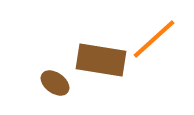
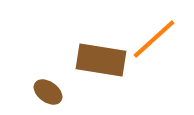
brown ellipse: moved 7 px left, 9 px down
